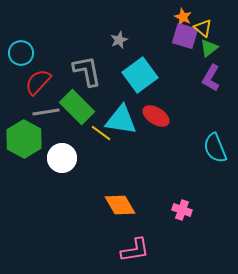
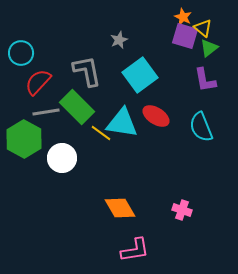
purple L-shape: moved 6 px left, 2 px down; rotated 40 degrees counterclockwise
cyan triangle: moved 1 px right, 3 px down
cyan semicircle: moved 14 px left, 21 px up
orange diamond: moved 3 px down
